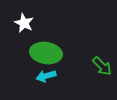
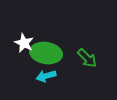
white star: moved 20 px down
green arrow: moved 15 px left, 8 px up
